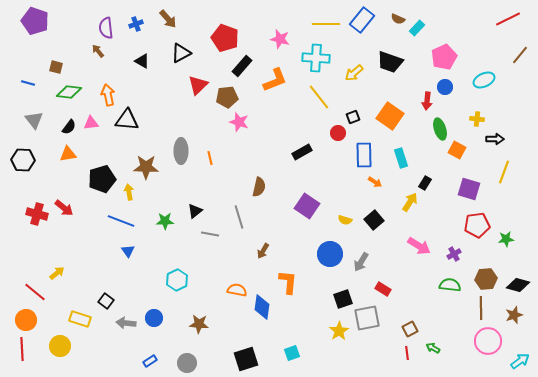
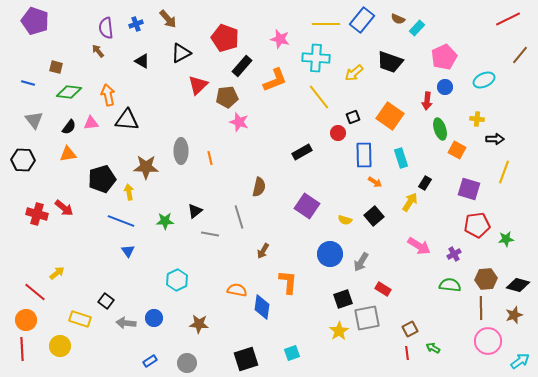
black square at (374, 220): moved 4 px up
